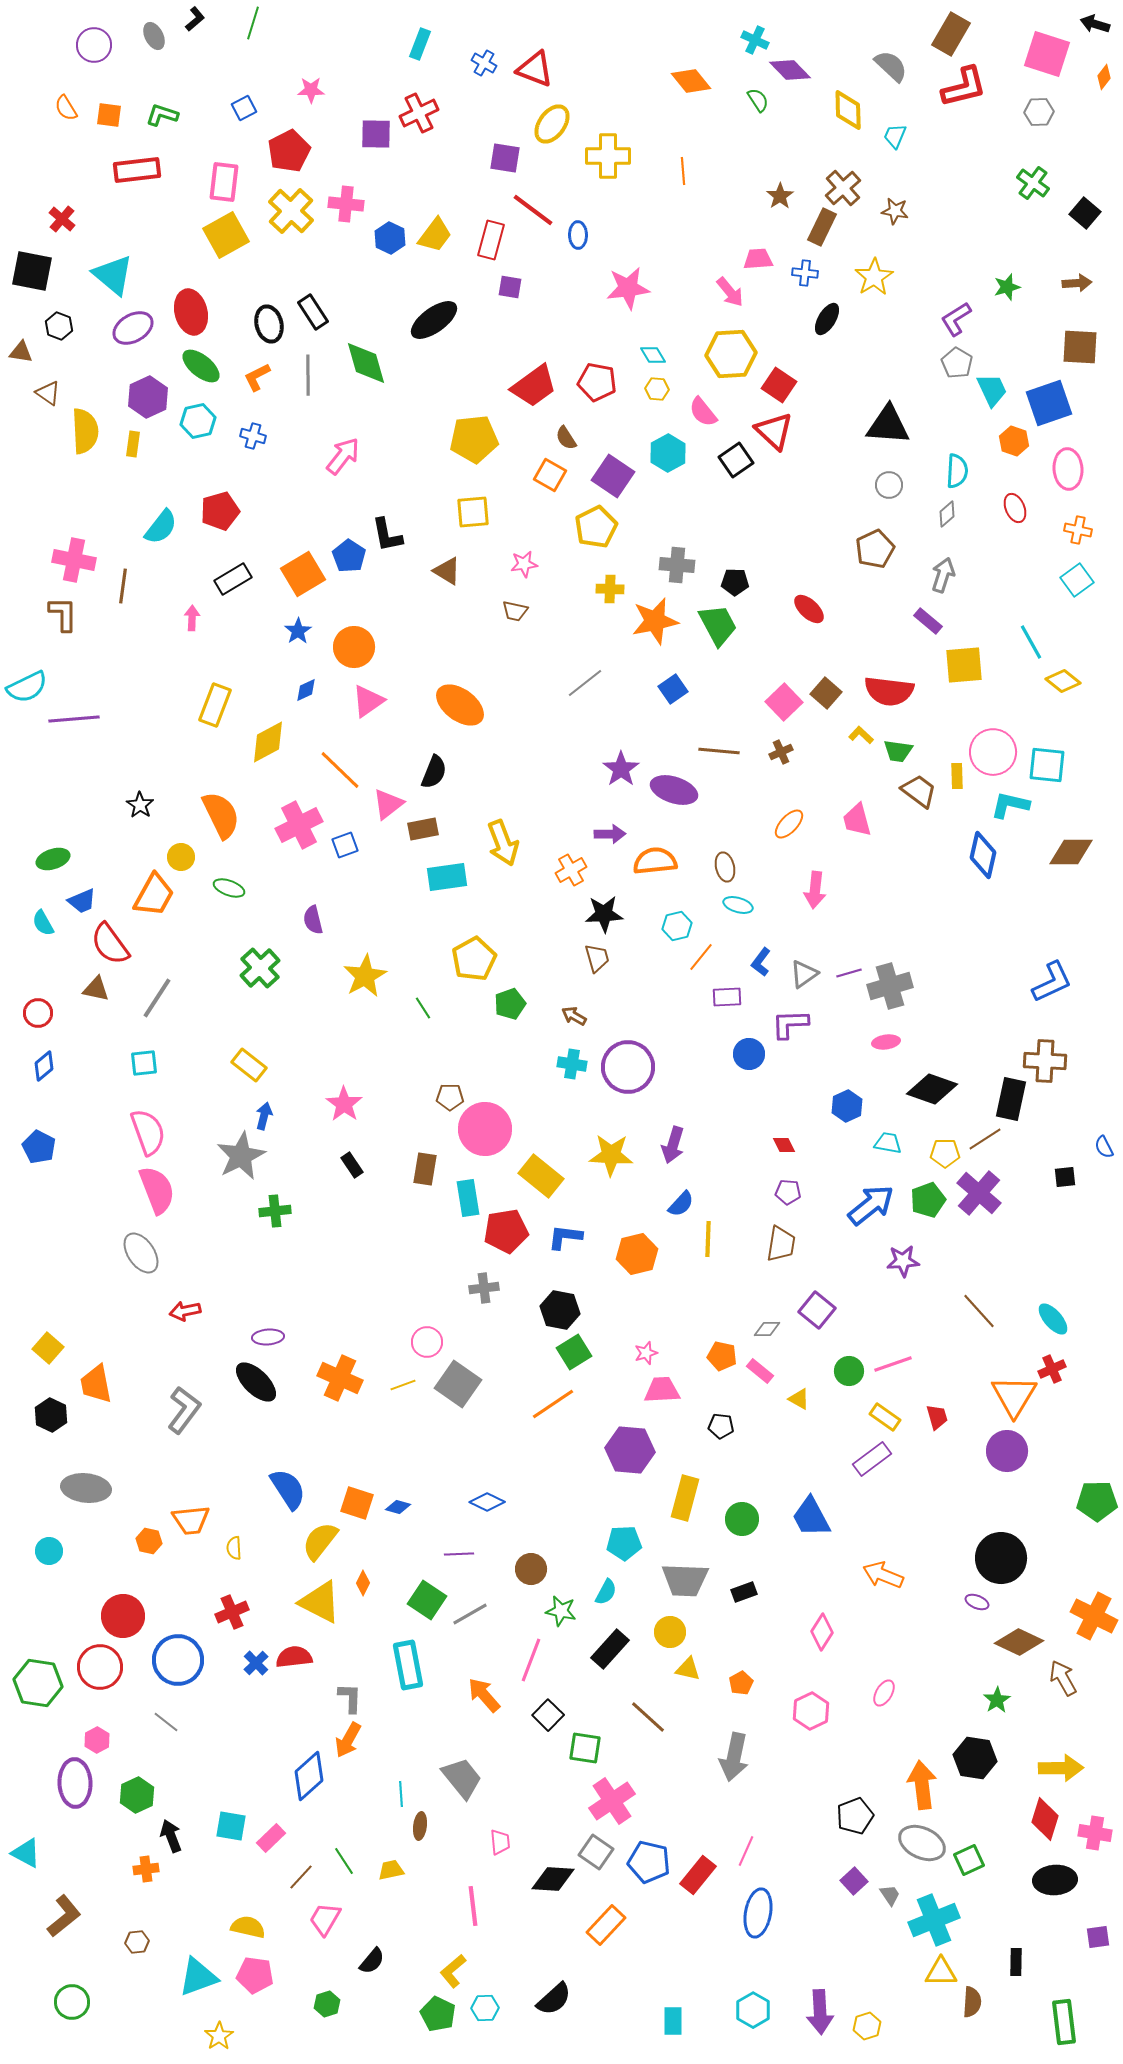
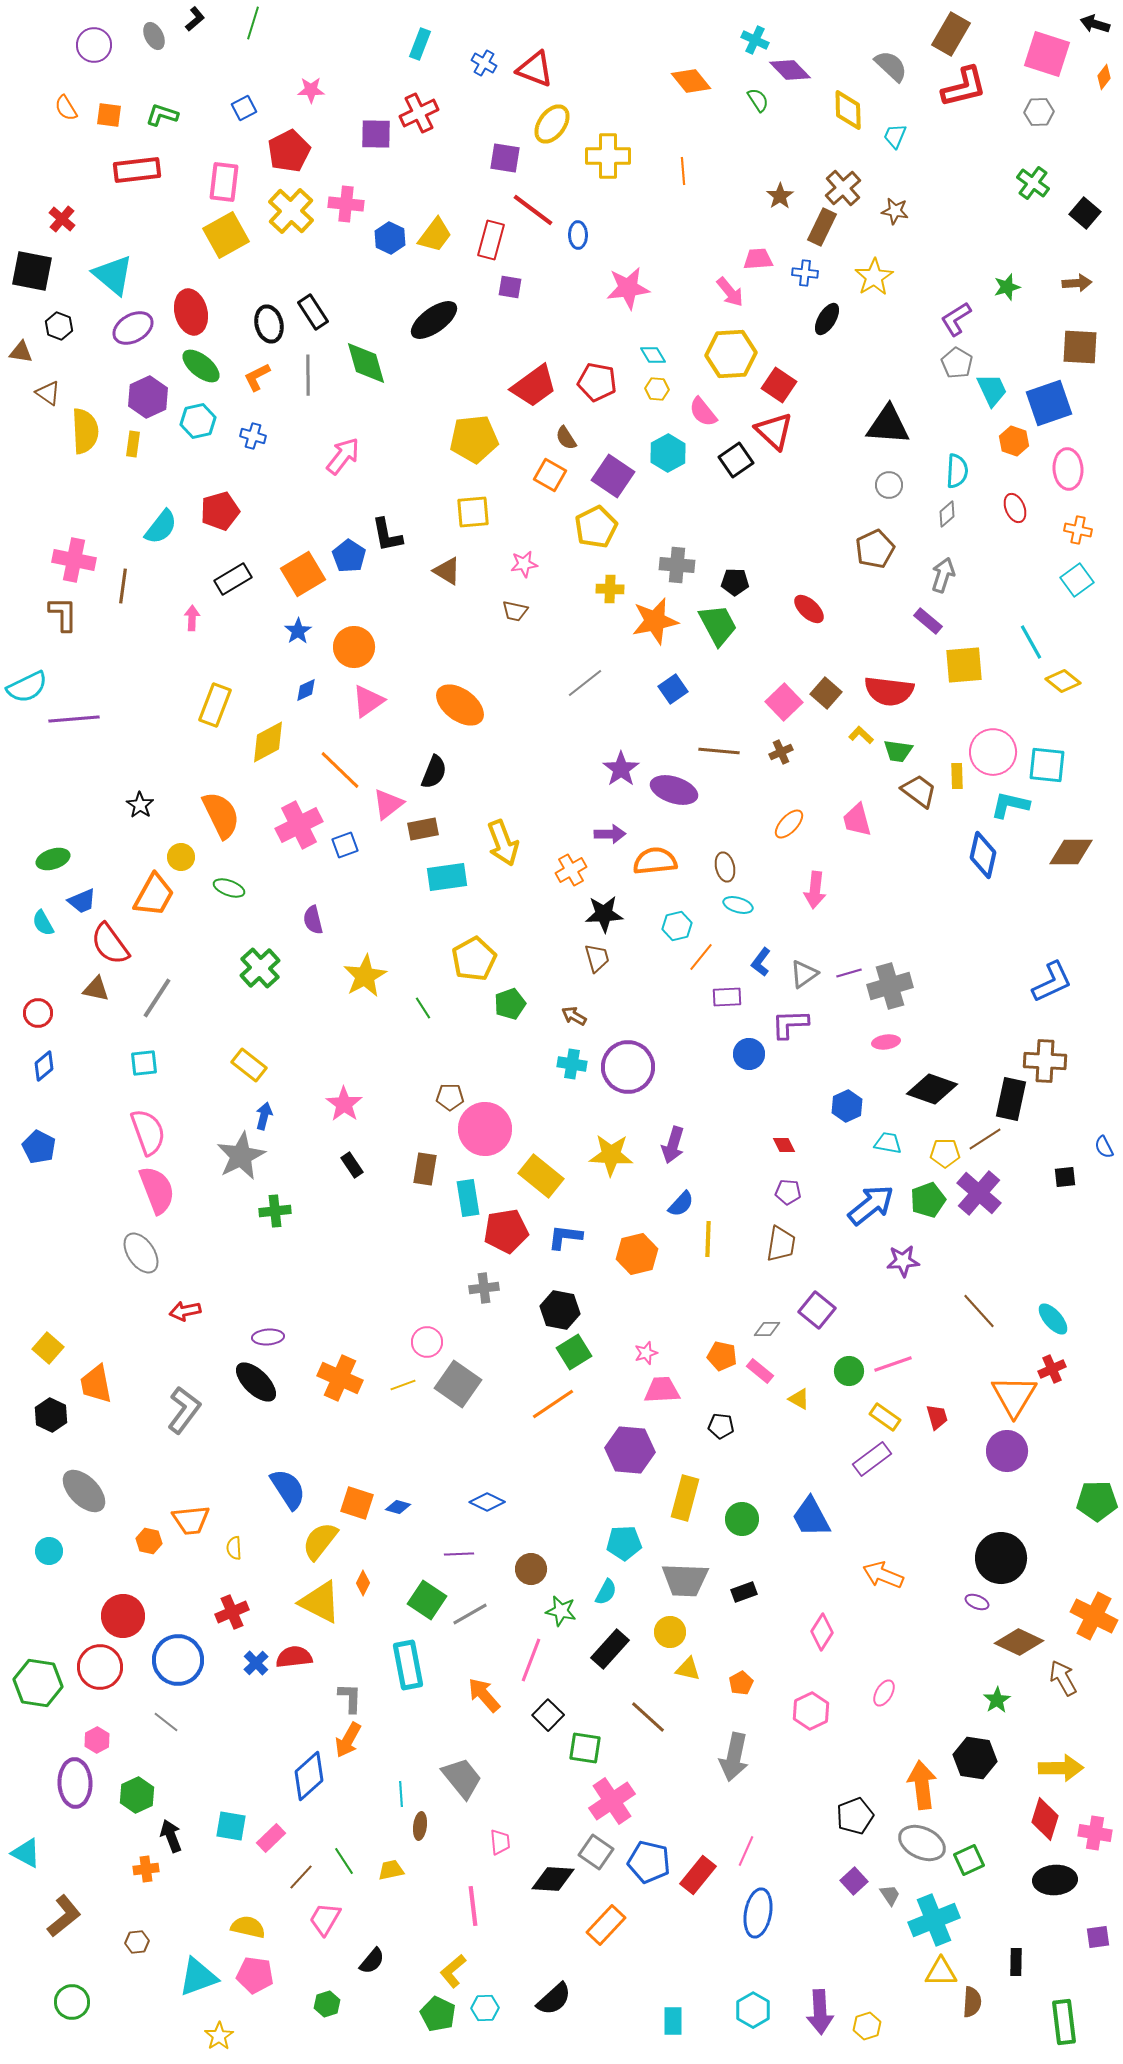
gray ellipse at (86, 1488): moved 2 px left, 3 px down; rotated 39 degrees clockwise
